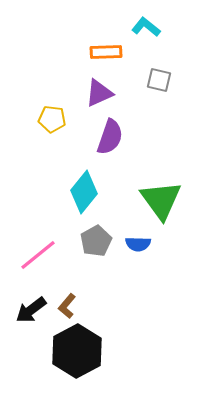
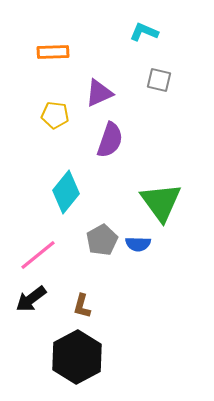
cyan L-shape: moved 2 px left, 5 px down; rotated 16 degrees counterclockwise
orange rectangle: moved 53 px left
yellow pentagon: moved 3 px right, 4 px up
purple semicircle: moved 3 px down
cyan diamond: moved 18 px left
green triangle: moved 2 px down
gray pentagon: moved 6 px right, 1 px up
brown L-shape: moved 15 px right; rotated 25 degrees counterclockwise
black arrow: moved 11 px up
black hexagon: moved 6 px down
